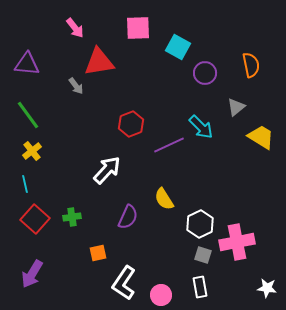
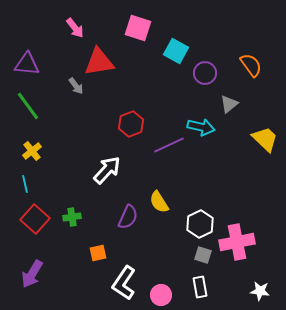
pink square: rotated 20 degrees clockwise
cyan square: moved 2 px left, 4 px down
orange semicircle: rotated 25 degrees counterclockwise
gray triangle: moved 7 px left, 3 px up
green line: moved 9 px up
cyan arrow: rotated 32 degrees counterclockwise
yellow trapezoid: moved 4 px right, 2 px down; rotated 12 degrees clockwise
yellow semicircle: moved 5 px left, 3 px down
white star: moved 7 px left, 3 px down
